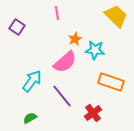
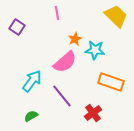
green semicircle: moved 1 px right, 2 px up
